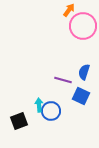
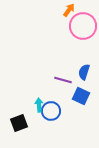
black square: moved 2 px down
